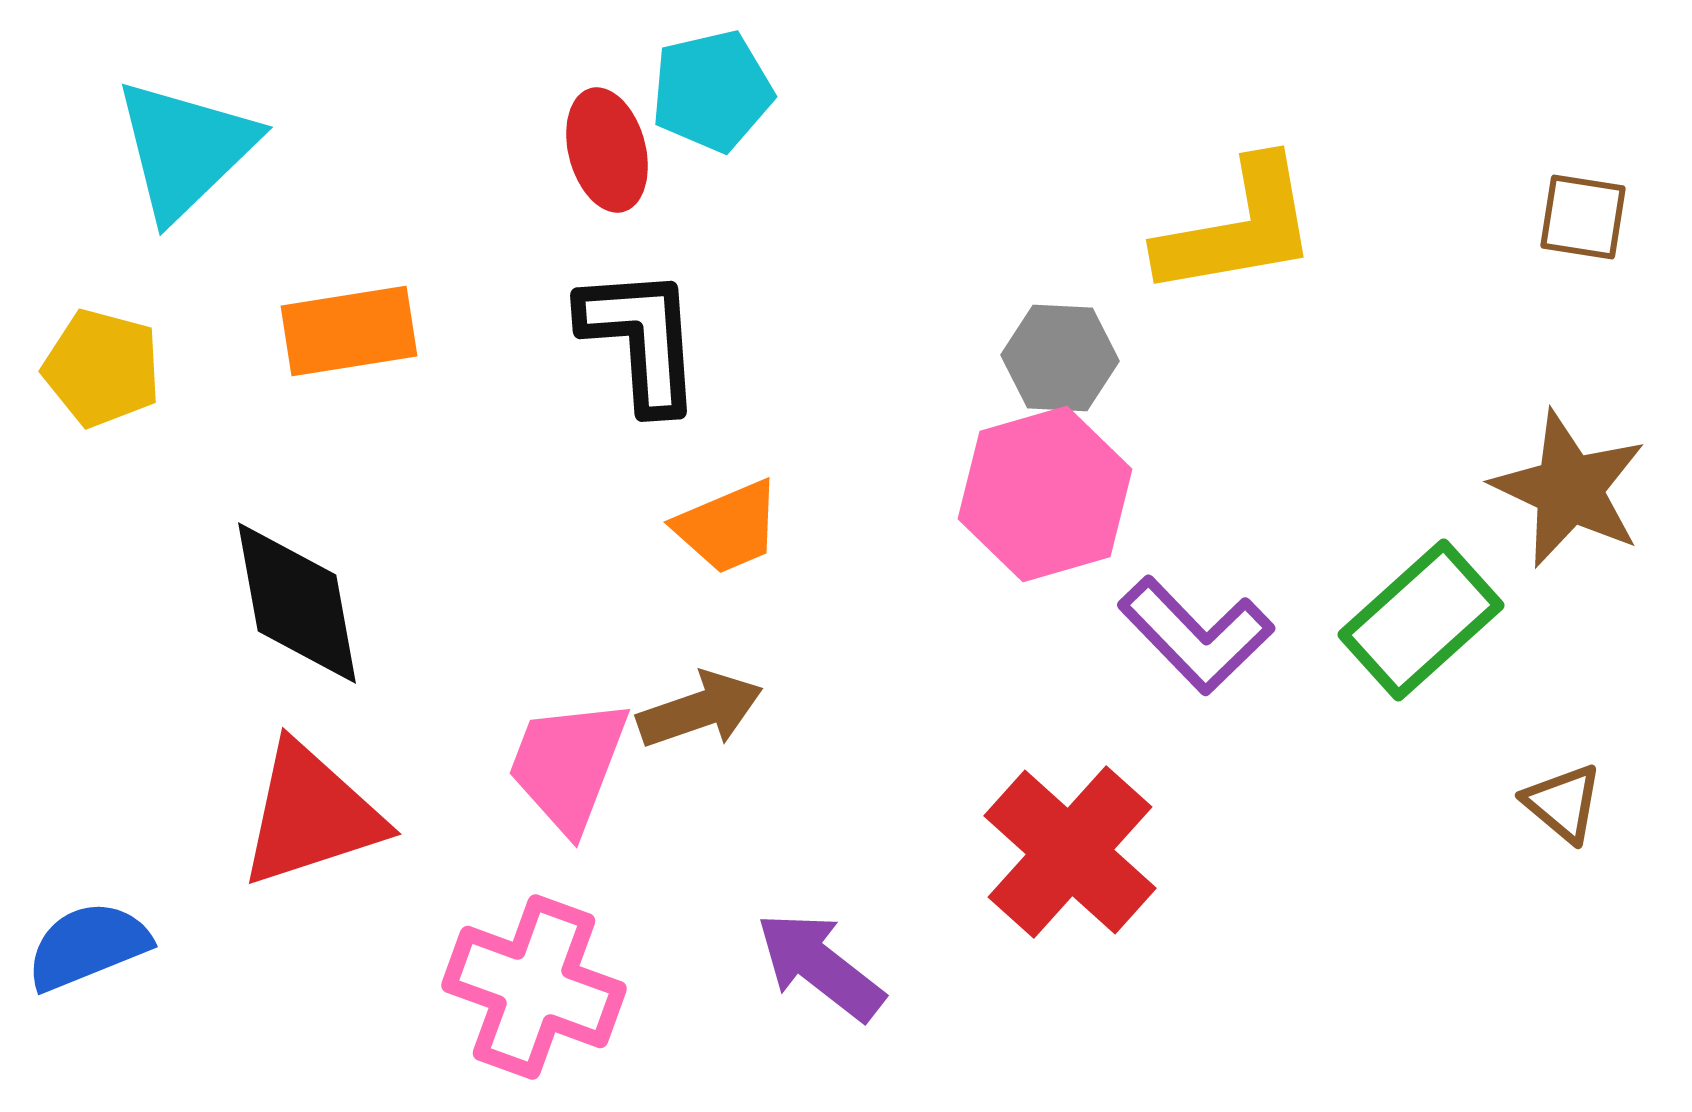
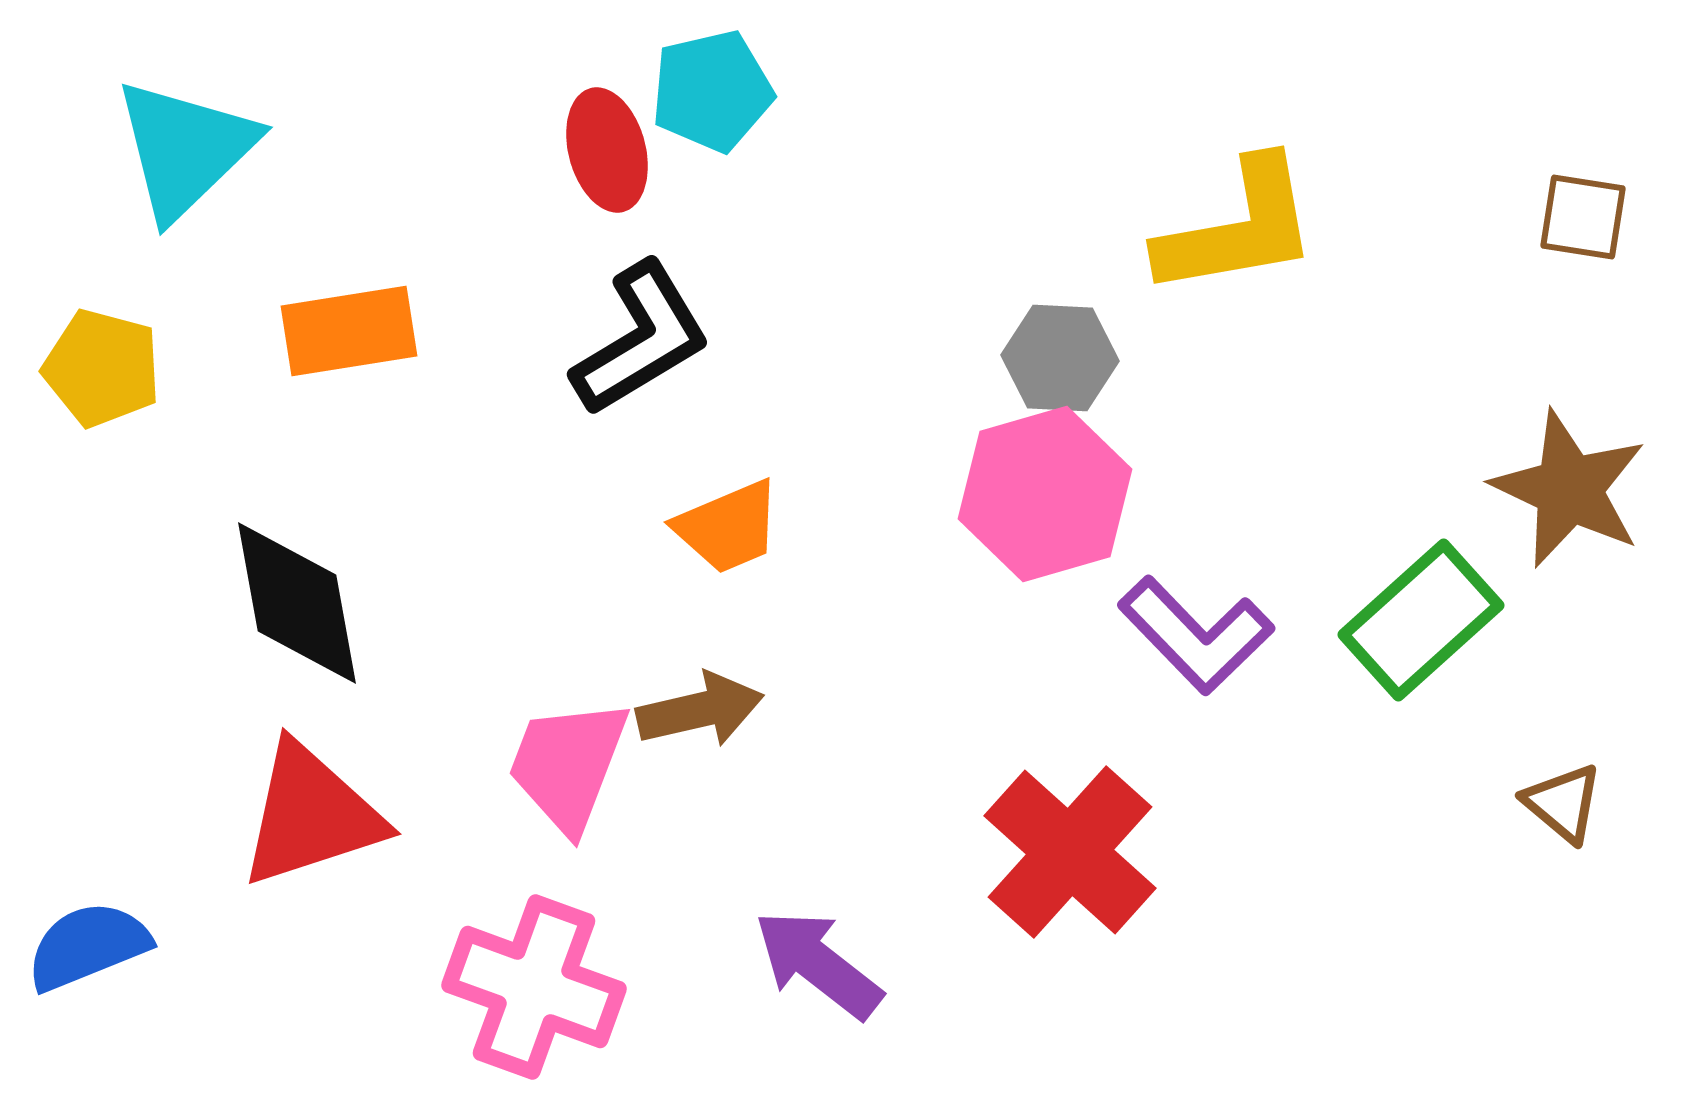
black L-shape: rotated 63 degrees clockwise
brown arrow: rotated 6 degrees clockwise
purple arrow: moved 2 px left, 2 px up
